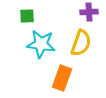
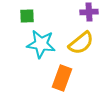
yellow semicircle: rotated 32 degrees clockwise
